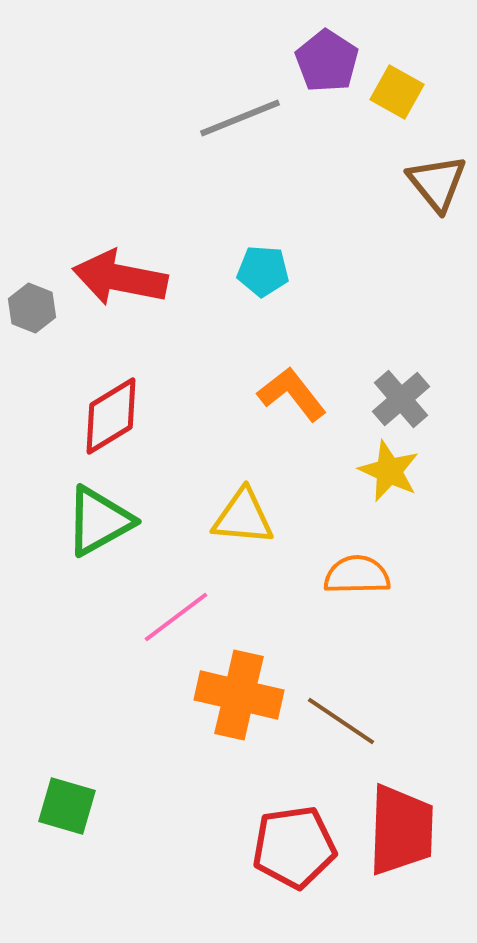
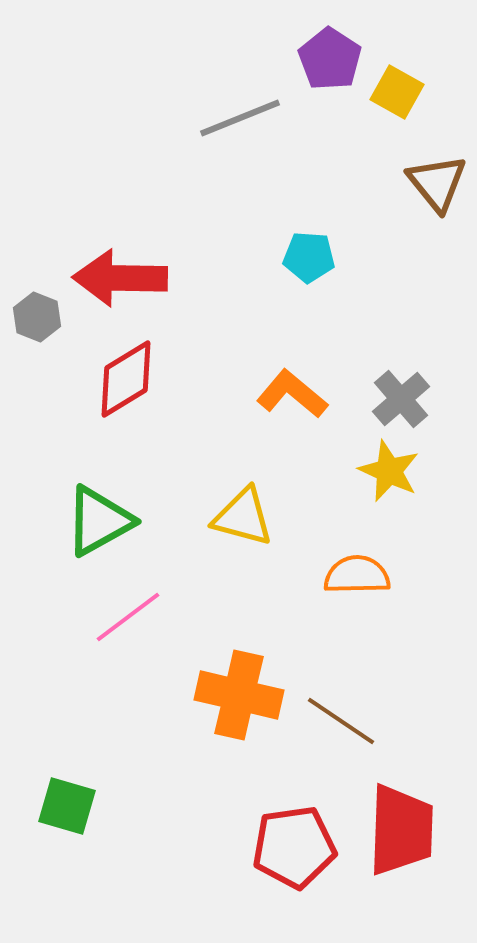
purple pentagon: moved 3 px right, 2 px up
cyan pentagon: moved 46 px right, 14 px up
red arrow: rotated 10 degrees counterclockwise
gray hexagon: moved 5 px right, 9 px down
orange L-shape: rotated 12 degrees counterclockwise
red diamond: moved 15 px right, 37 px up
yellow triangle: rotated 10 degrees clockwise
pink line: moved 48 px left
